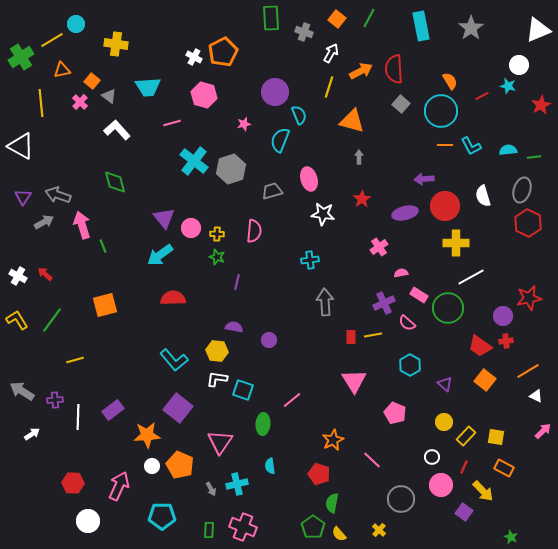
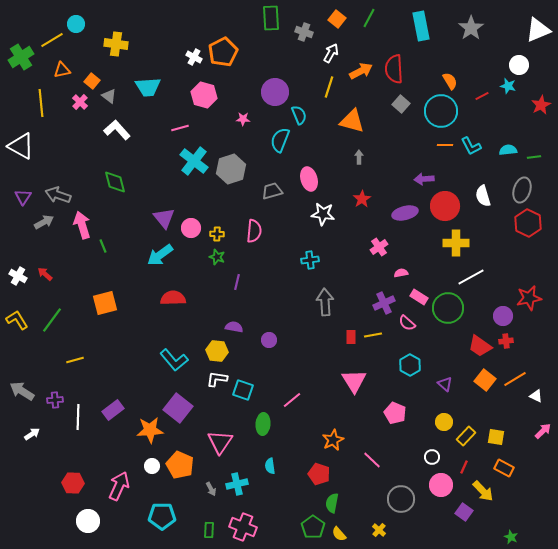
pink line at (172, 123): moved 8 px right, 5 px down
pink star at (244, 124): moved 1 px left, 5 px up; rotated 16 degrees clockwise
pink rectangle at (419, 295): moved 2 px down
orange square at (105, 305): moved 2 px up
orange line at (528, 371): moved 13 px left, 8 px down
orange star at (147, 435): moved 3 px right, 5 px up
